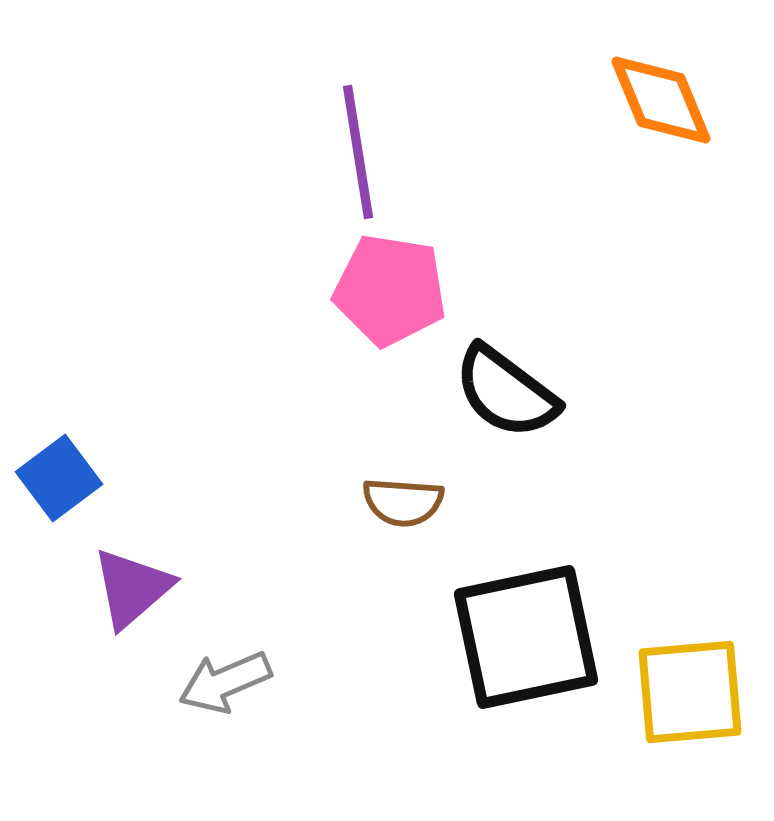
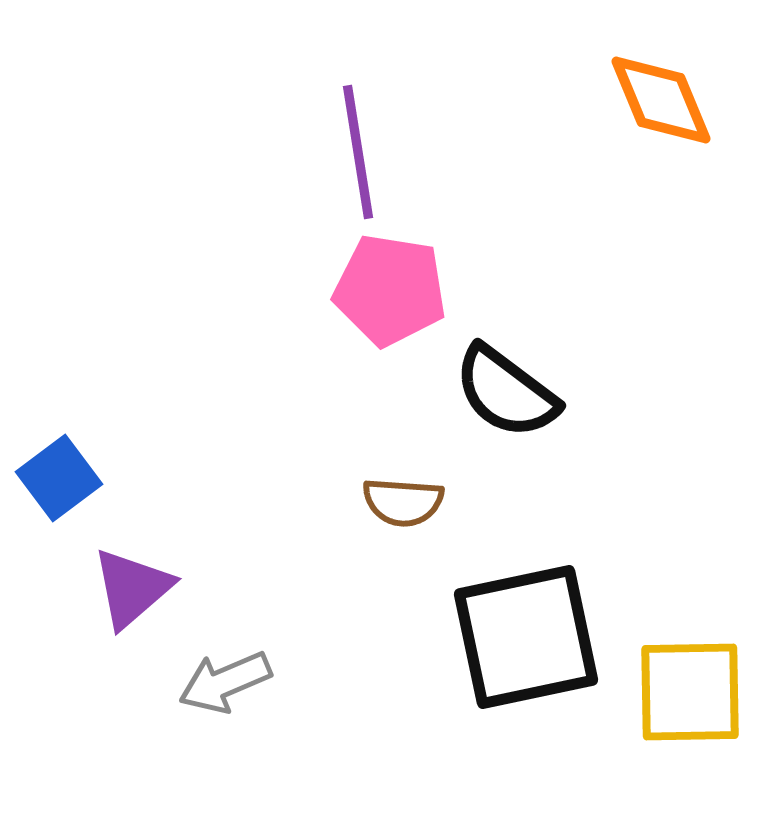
yellow square: rotated 4 degrees clockwise
